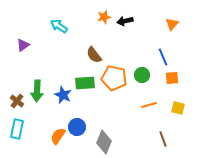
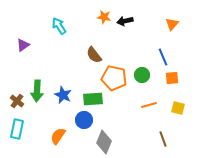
orange star: rotated 24 degrees clockwise
cyan arrow: rotated 24 degrees clockwise
green rectangle: moved 8 px right, 16 px down
blue circle: moved 7 px right, 7 px up
